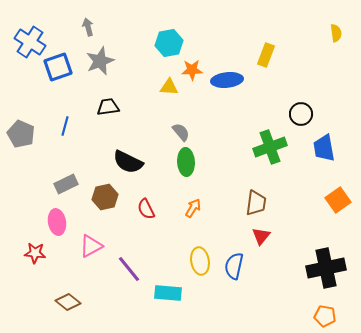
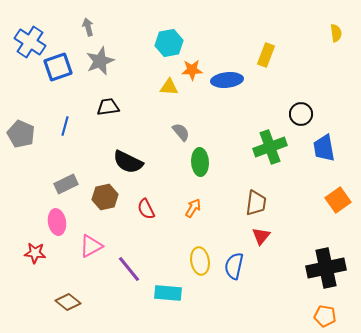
green ellipse: moved 14 px right
